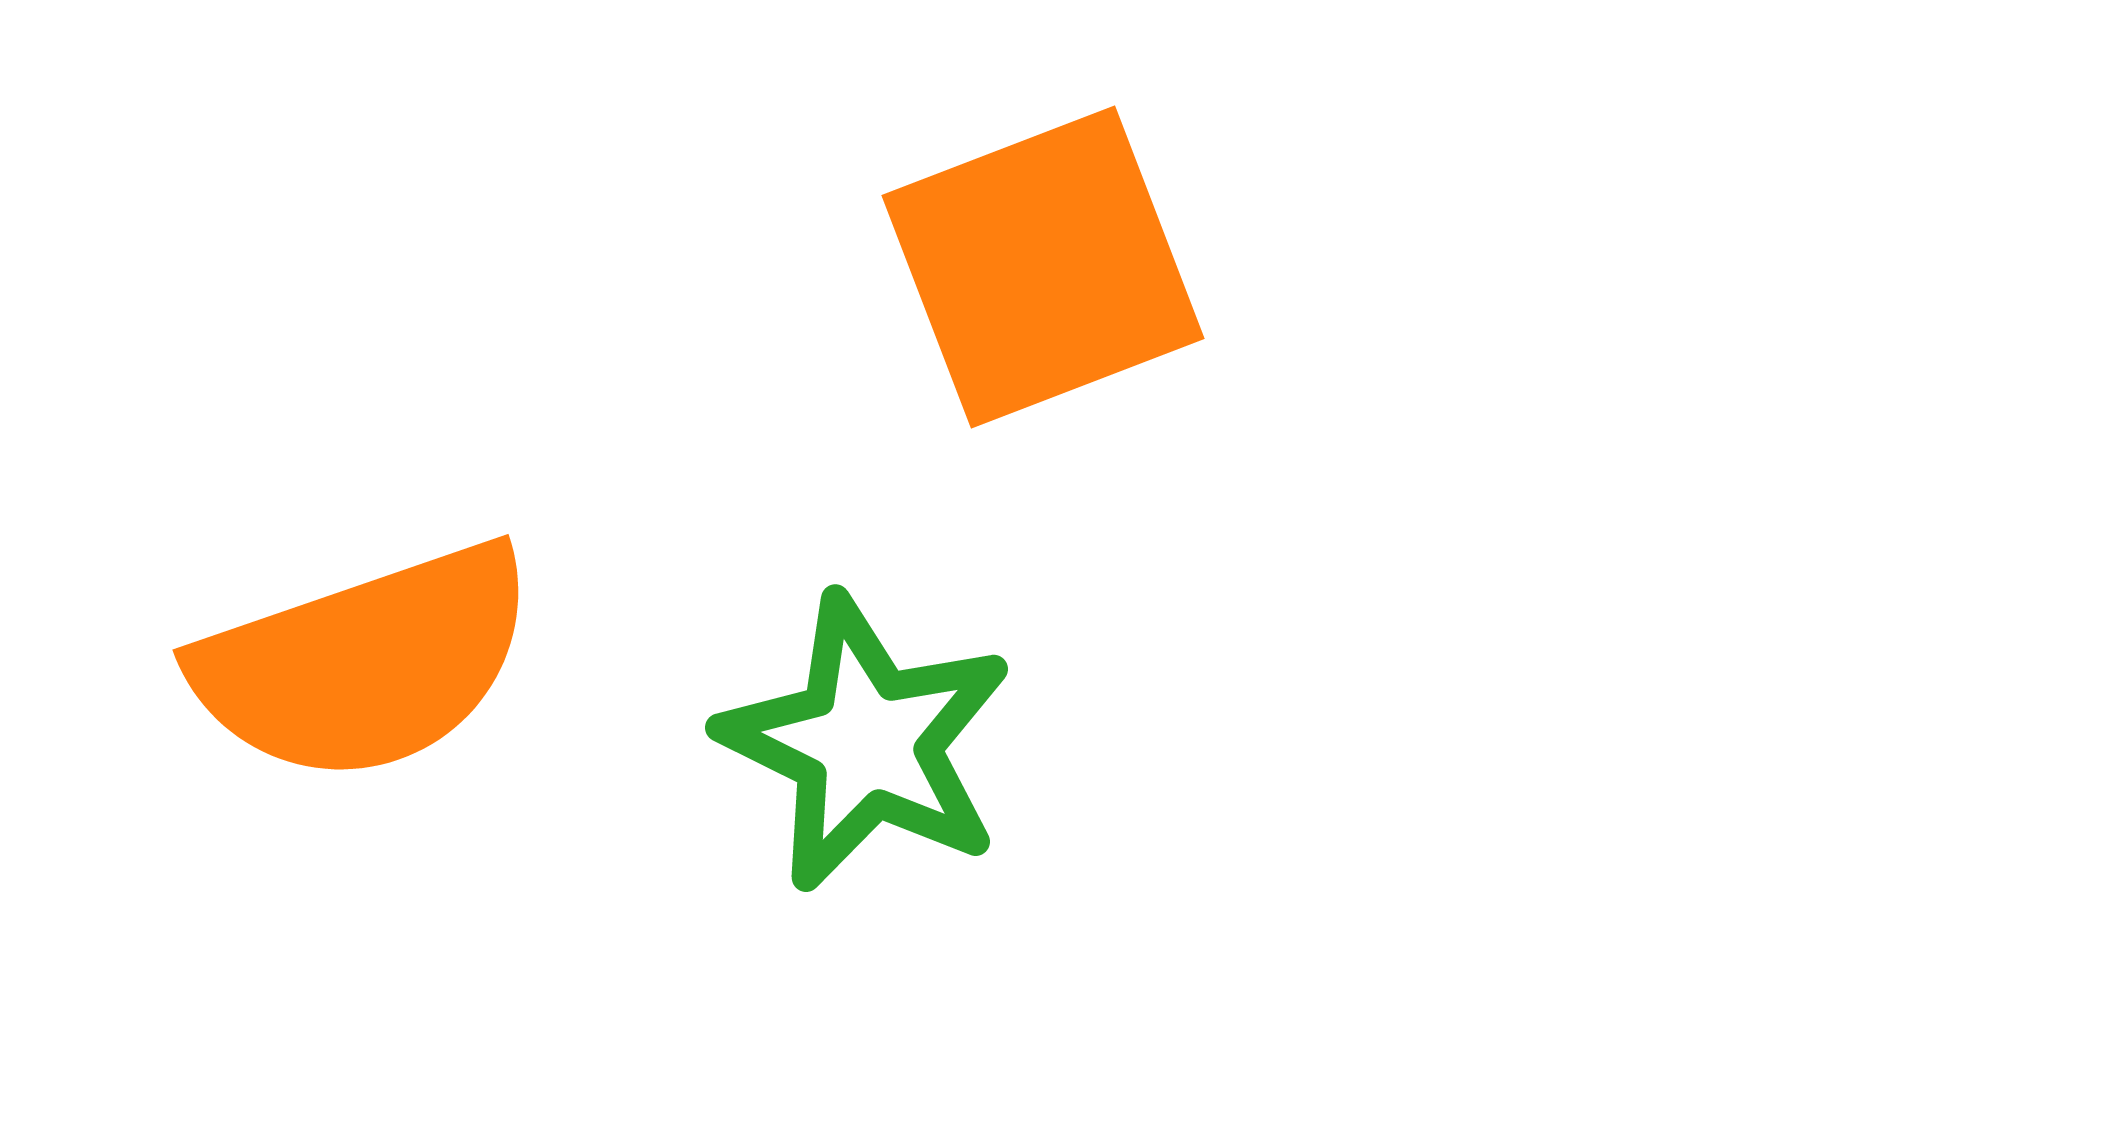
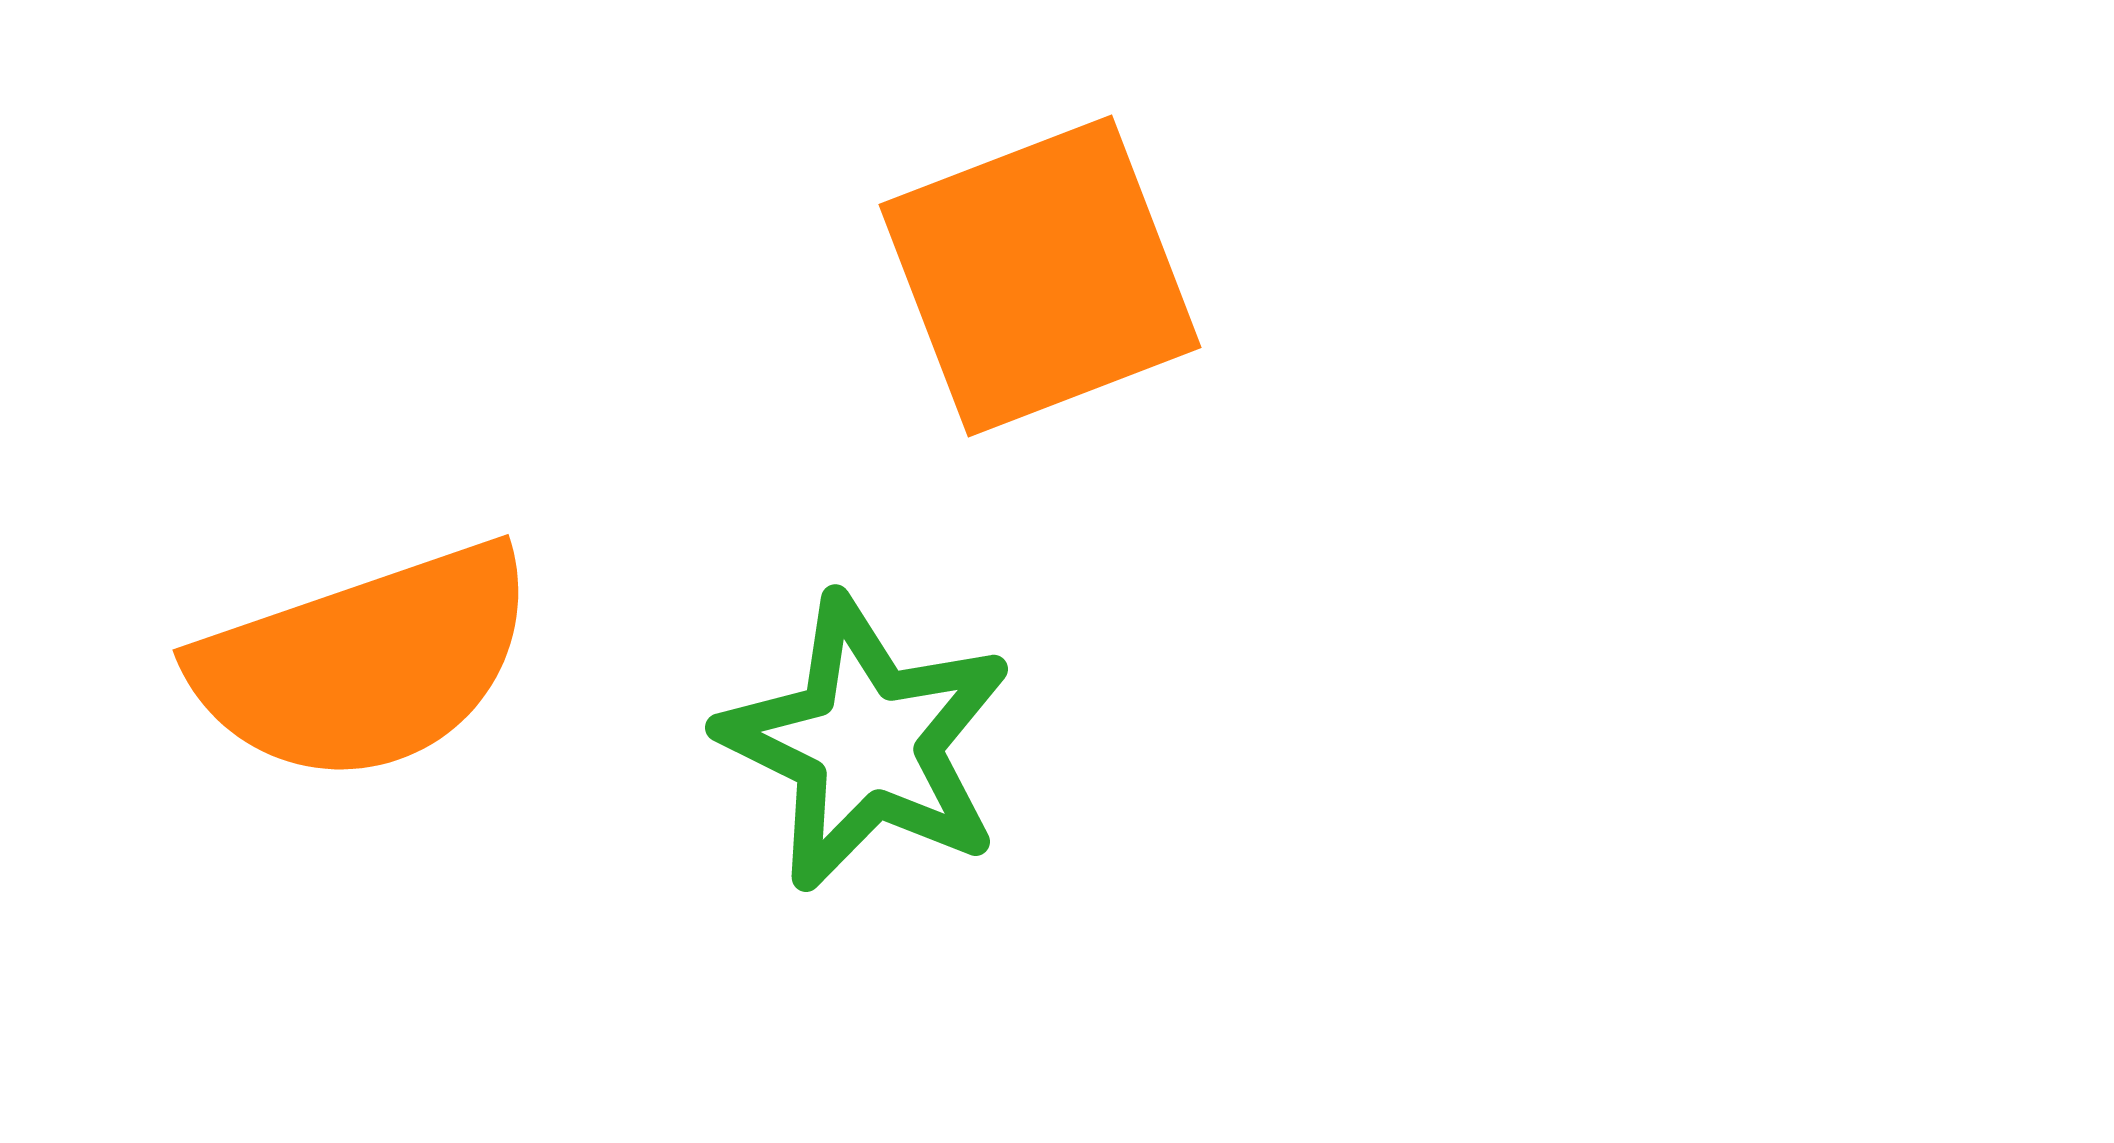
orange square: moved 3 px left, 9 px down
